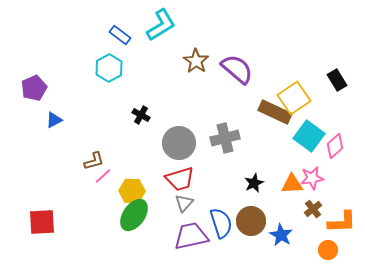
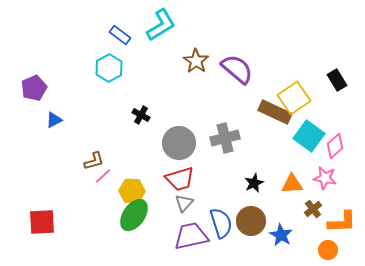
pink star: moved 13 px right; rotated 20 degrees clockwise
